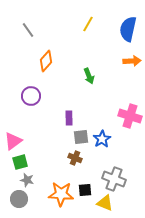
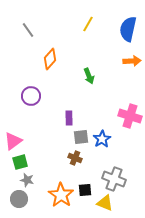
orange diamond: moved 4 px right, 2 px up
orange star: moved 1 px down; rotated 30 degrees clockwise
